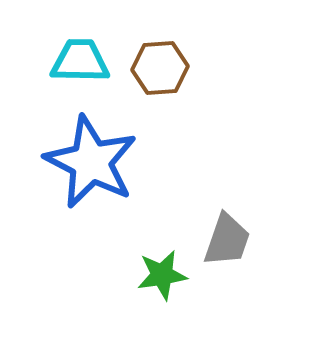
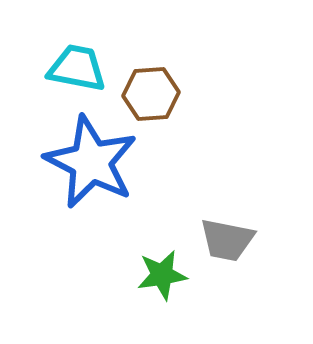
cyan trapezoid: moved 3 px left, 7 px down; rotated 10 degrees clockwise
brown hexagon: moved 9 px left, 26 px down
gray trapezoid: rotated 82 degrees clockwise
